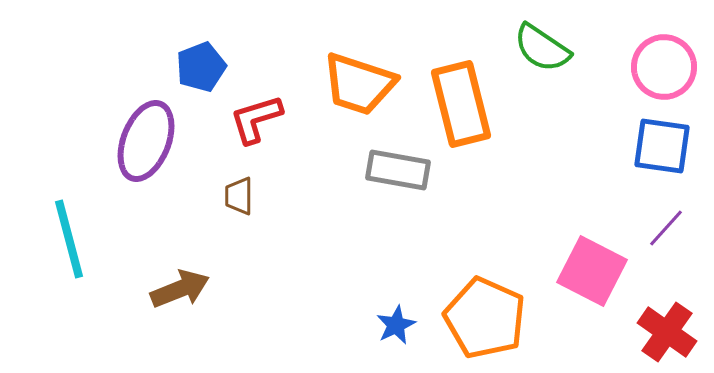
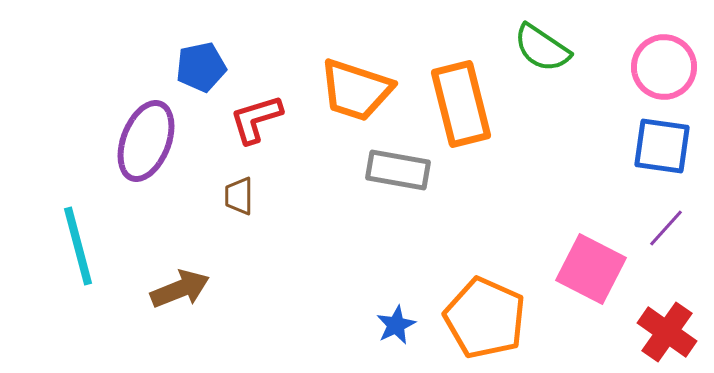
blue pentagon: rotated 9 degrees clockwise
orange trapezoid: moved 3 px left, 6 px down
cyan line: moved 9 px right, 7 px down
pink square: moved 1 px left, 2 px up
